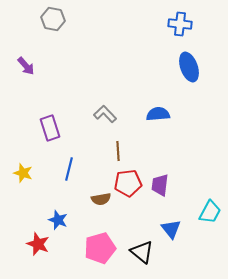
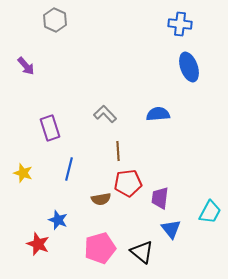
gray hexagon: moved 2 px right, 1 px down; rotated 15 degrees clockwise
purple trapezoid: moved 13 px down
